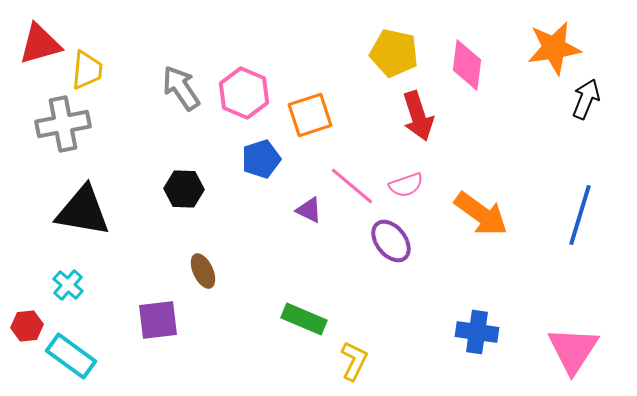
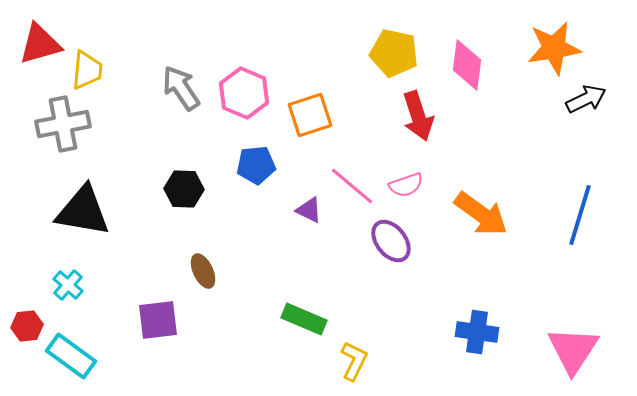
black arrow: rotated 42 degrees clockwise
blue pentagon: moved 5 px left, 6 px down; rotated 12 degrees clockwise
